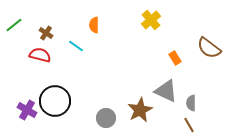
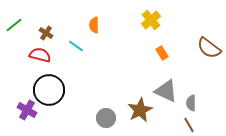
orange rectangle: moved 13 px left, 5 px up
black circle: moved 6 px left, 11 px up
